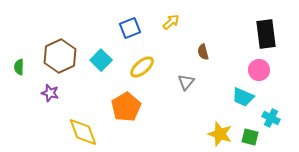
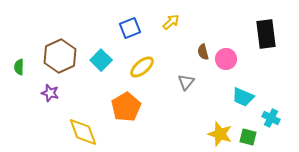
pink circle: moved 33 px left, 11 px up
green square: moved 2 px left
